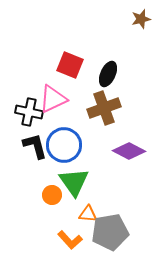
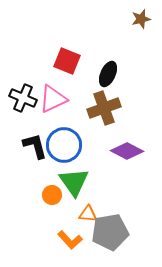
red square: moved 3 px left, 4 px up
black cross: moved 6 px left, 14 px up; rotated 12 degrees clockwise
purple diamond: moved 2 px left
